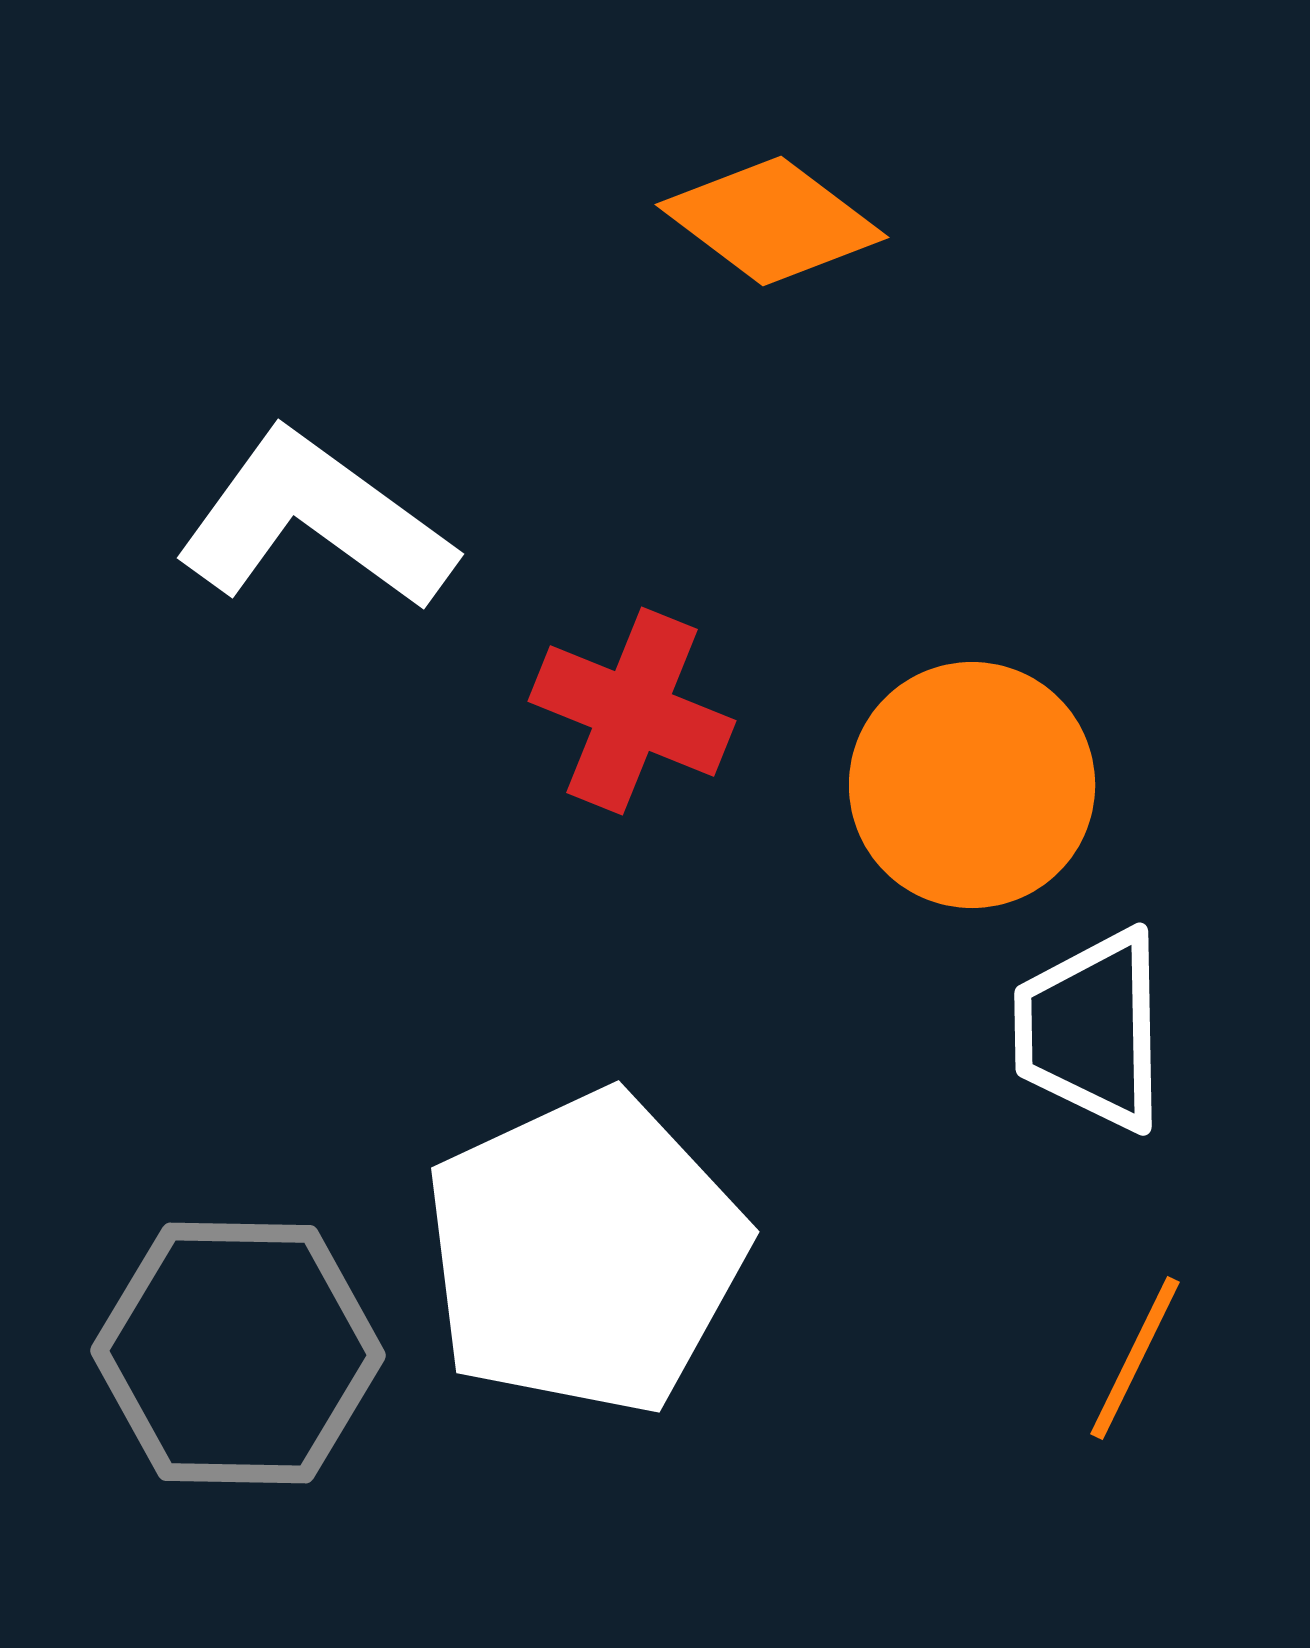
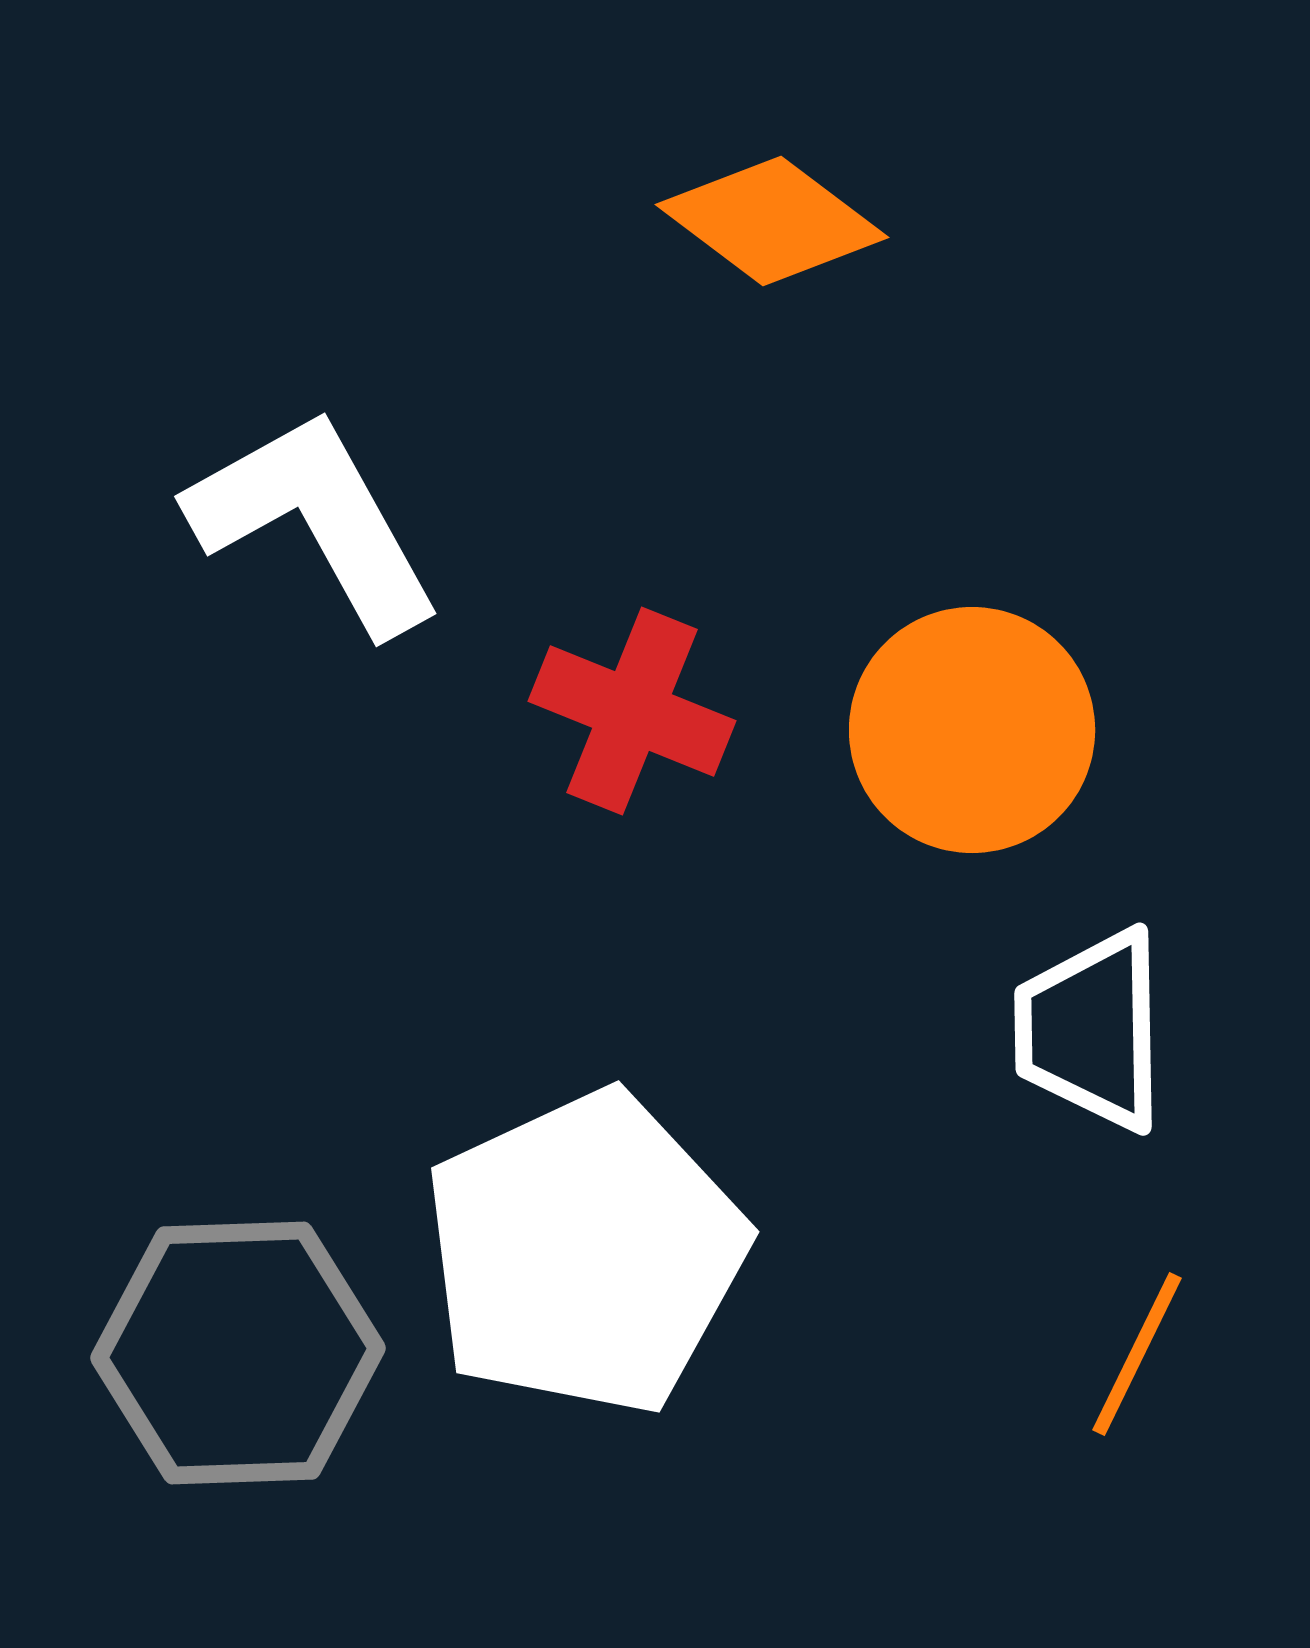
white L-shape: rotated 25 degrees clockwise
orange circle: moved 55 px up
gray hexagon: rotated 3 degrees counterclockwise
orange line: moved 2 px right, 4 px up
